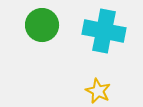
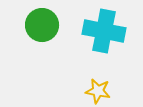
yellow star: rotated 15 degrees counterclockwise
